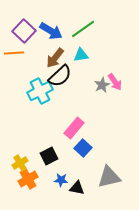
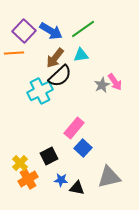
yellow cross: rotated 14 degrees counterclockwise
